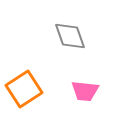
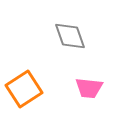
pink trapezoid: moved 4 px right, 3 px up
